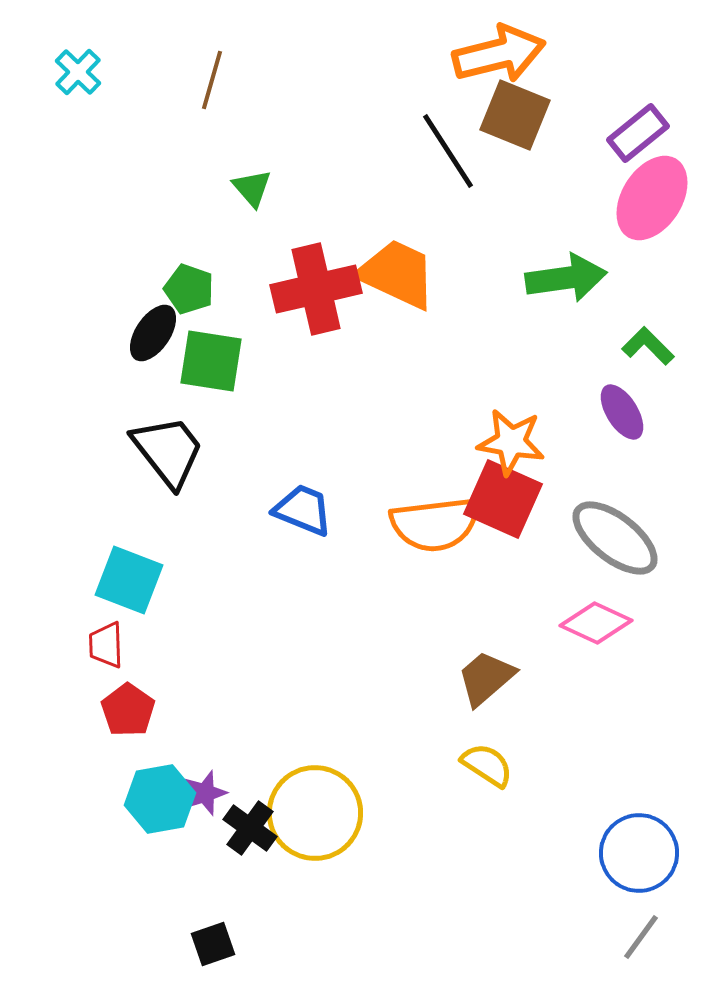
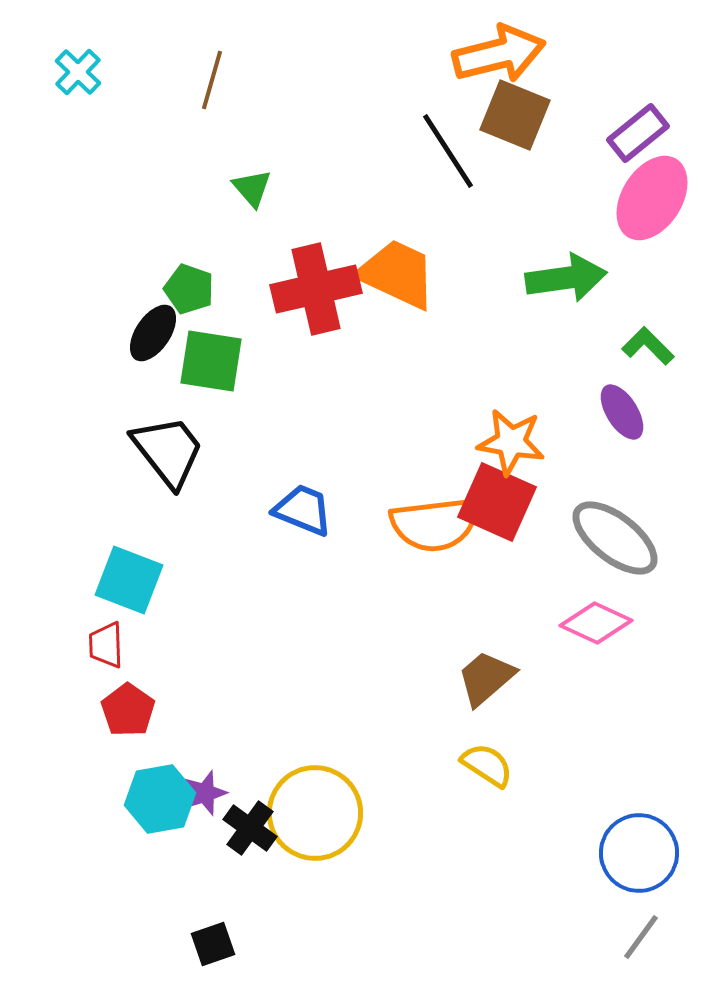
red square: moved 6 px left, 3 px down
